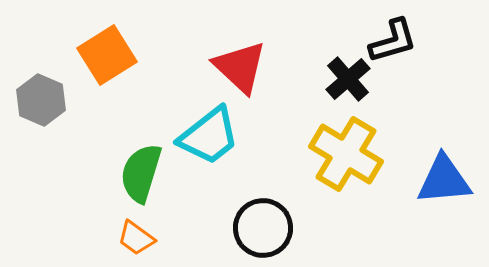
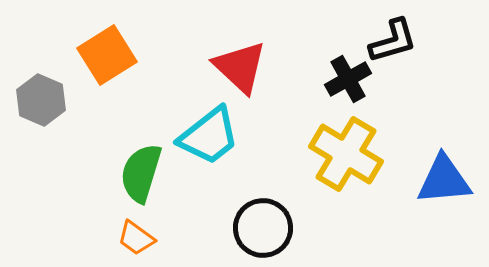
black cross: rotated 12 degrees clockwise
